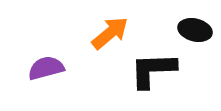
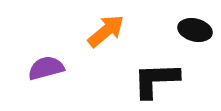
orange arrow: moved 4 px left, 2 px up
black L-shape: moved 3 px right, 10 px down
